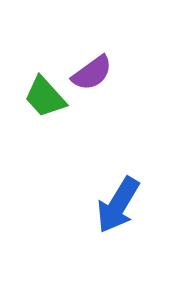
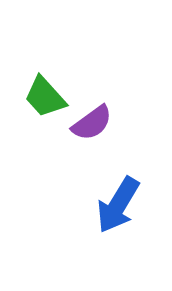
purple semicircle: moved 50 px down
